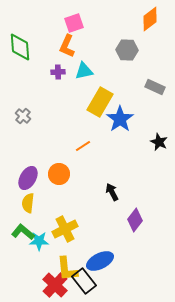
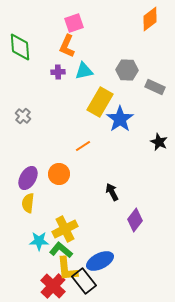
gray hexagon: moved 20 px down
green L-shape: moved 38 px right, 18 px down
red cross: moved 2 px left, 1 px down
